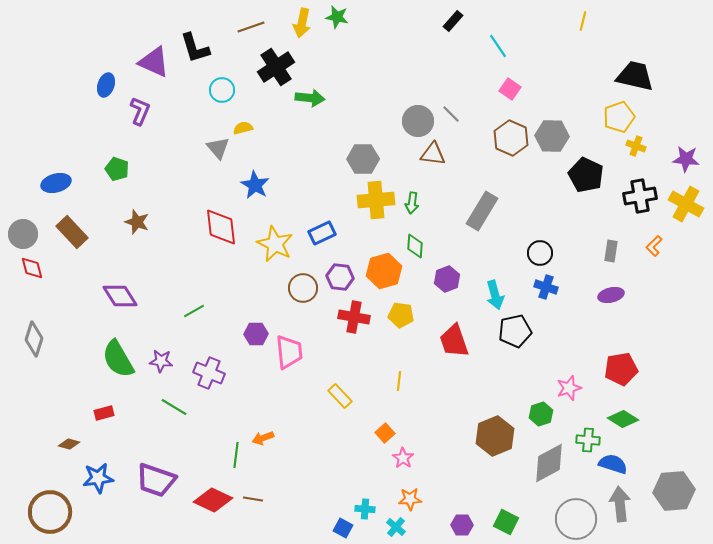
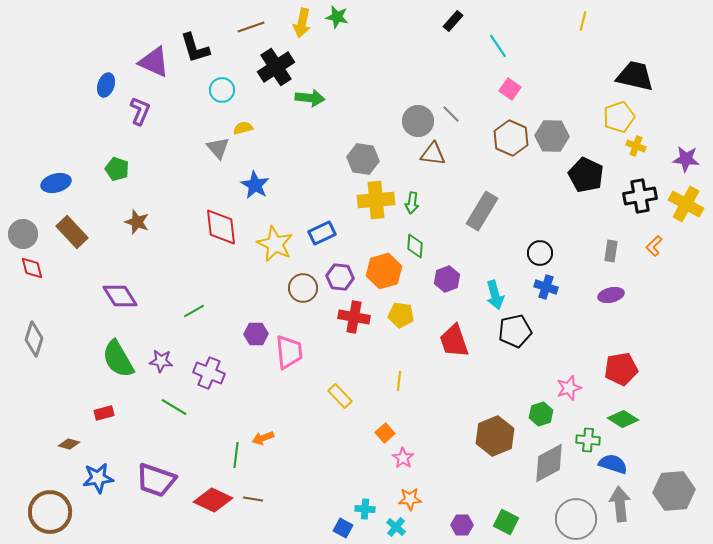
gray hexagon at (363, 159): rotated 8 degrees clockwise
